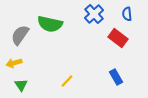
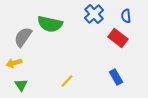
blue semicircle: moved 1 px left, 2 px down
gray semicircle: moved 3 px right, 2 px down
